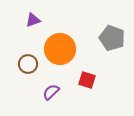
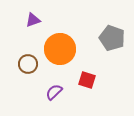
purple semicircle: moved 3 px right
